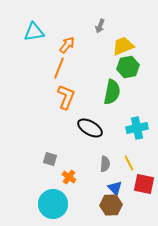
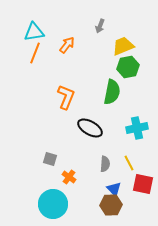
orange line: moved 24 px left, 15 px up
red square: moved 1 px left
blue triangle: moved 1 px left, 1 px down
